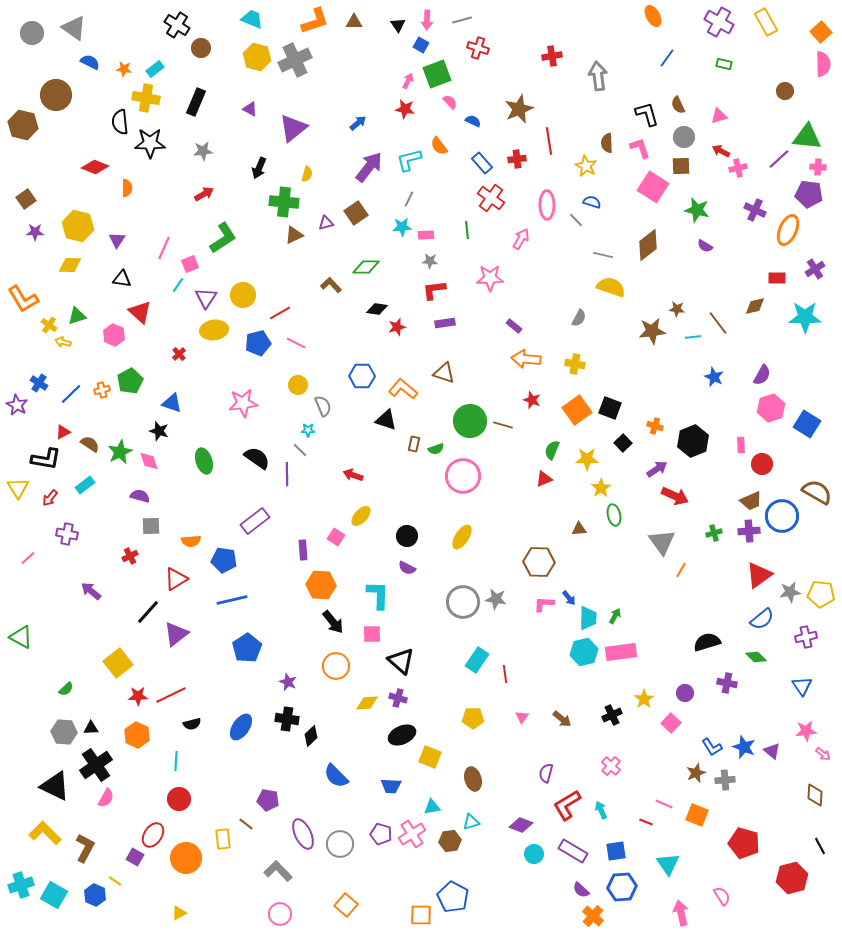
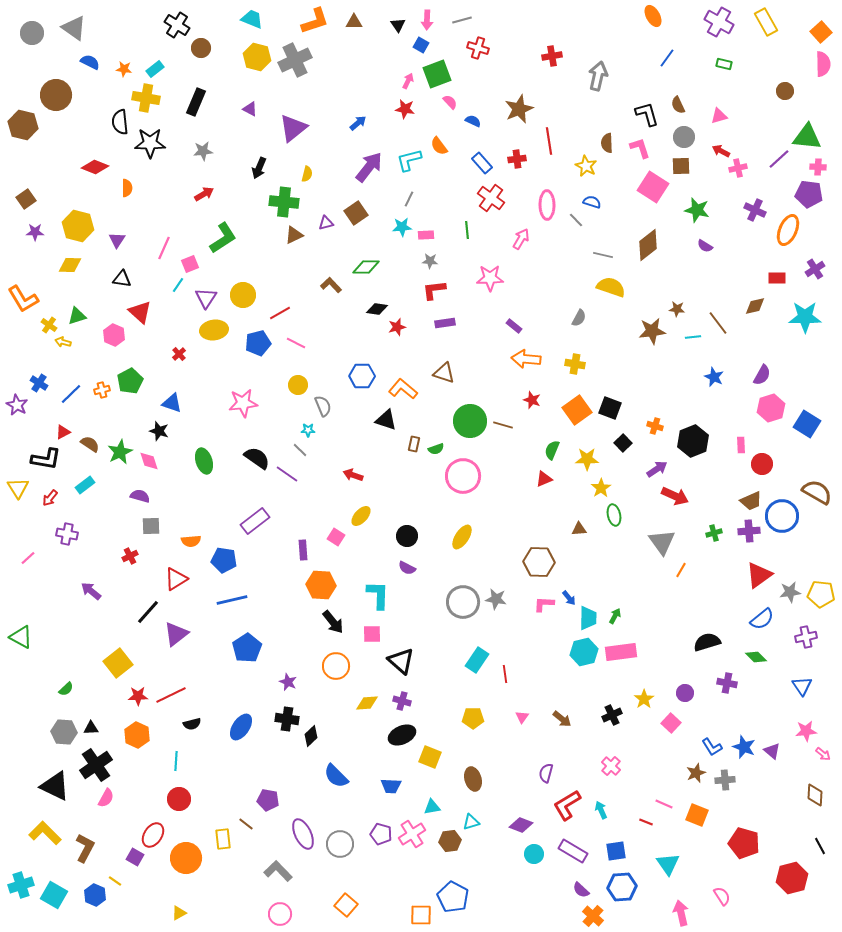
gray arrow at (598, 76): rotated 20 degrees clockwise
purple line at (287, 474): rotated 55 degrees counterclockwise
purple cross at (398, 698): moved 4 px right, 3 px down
